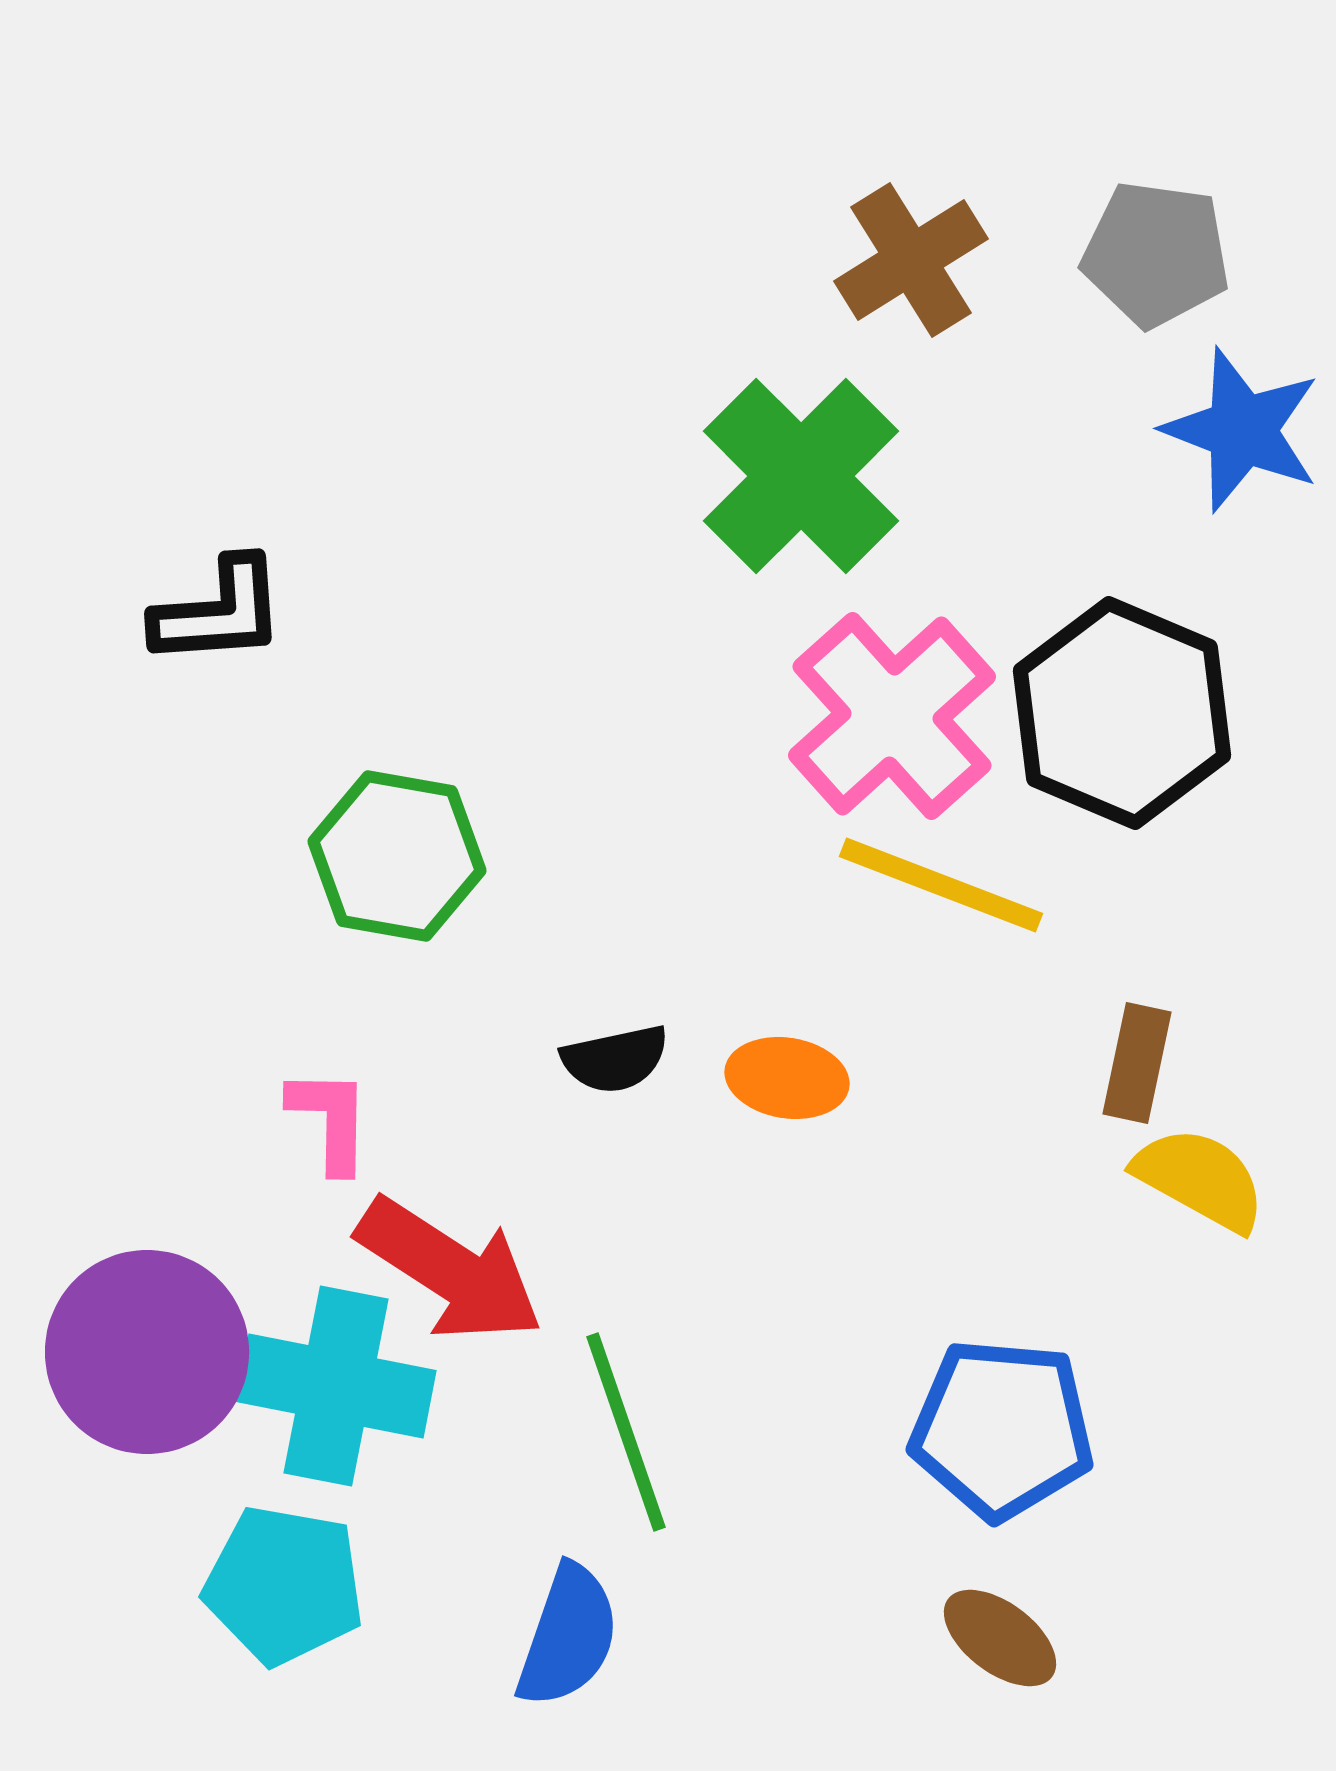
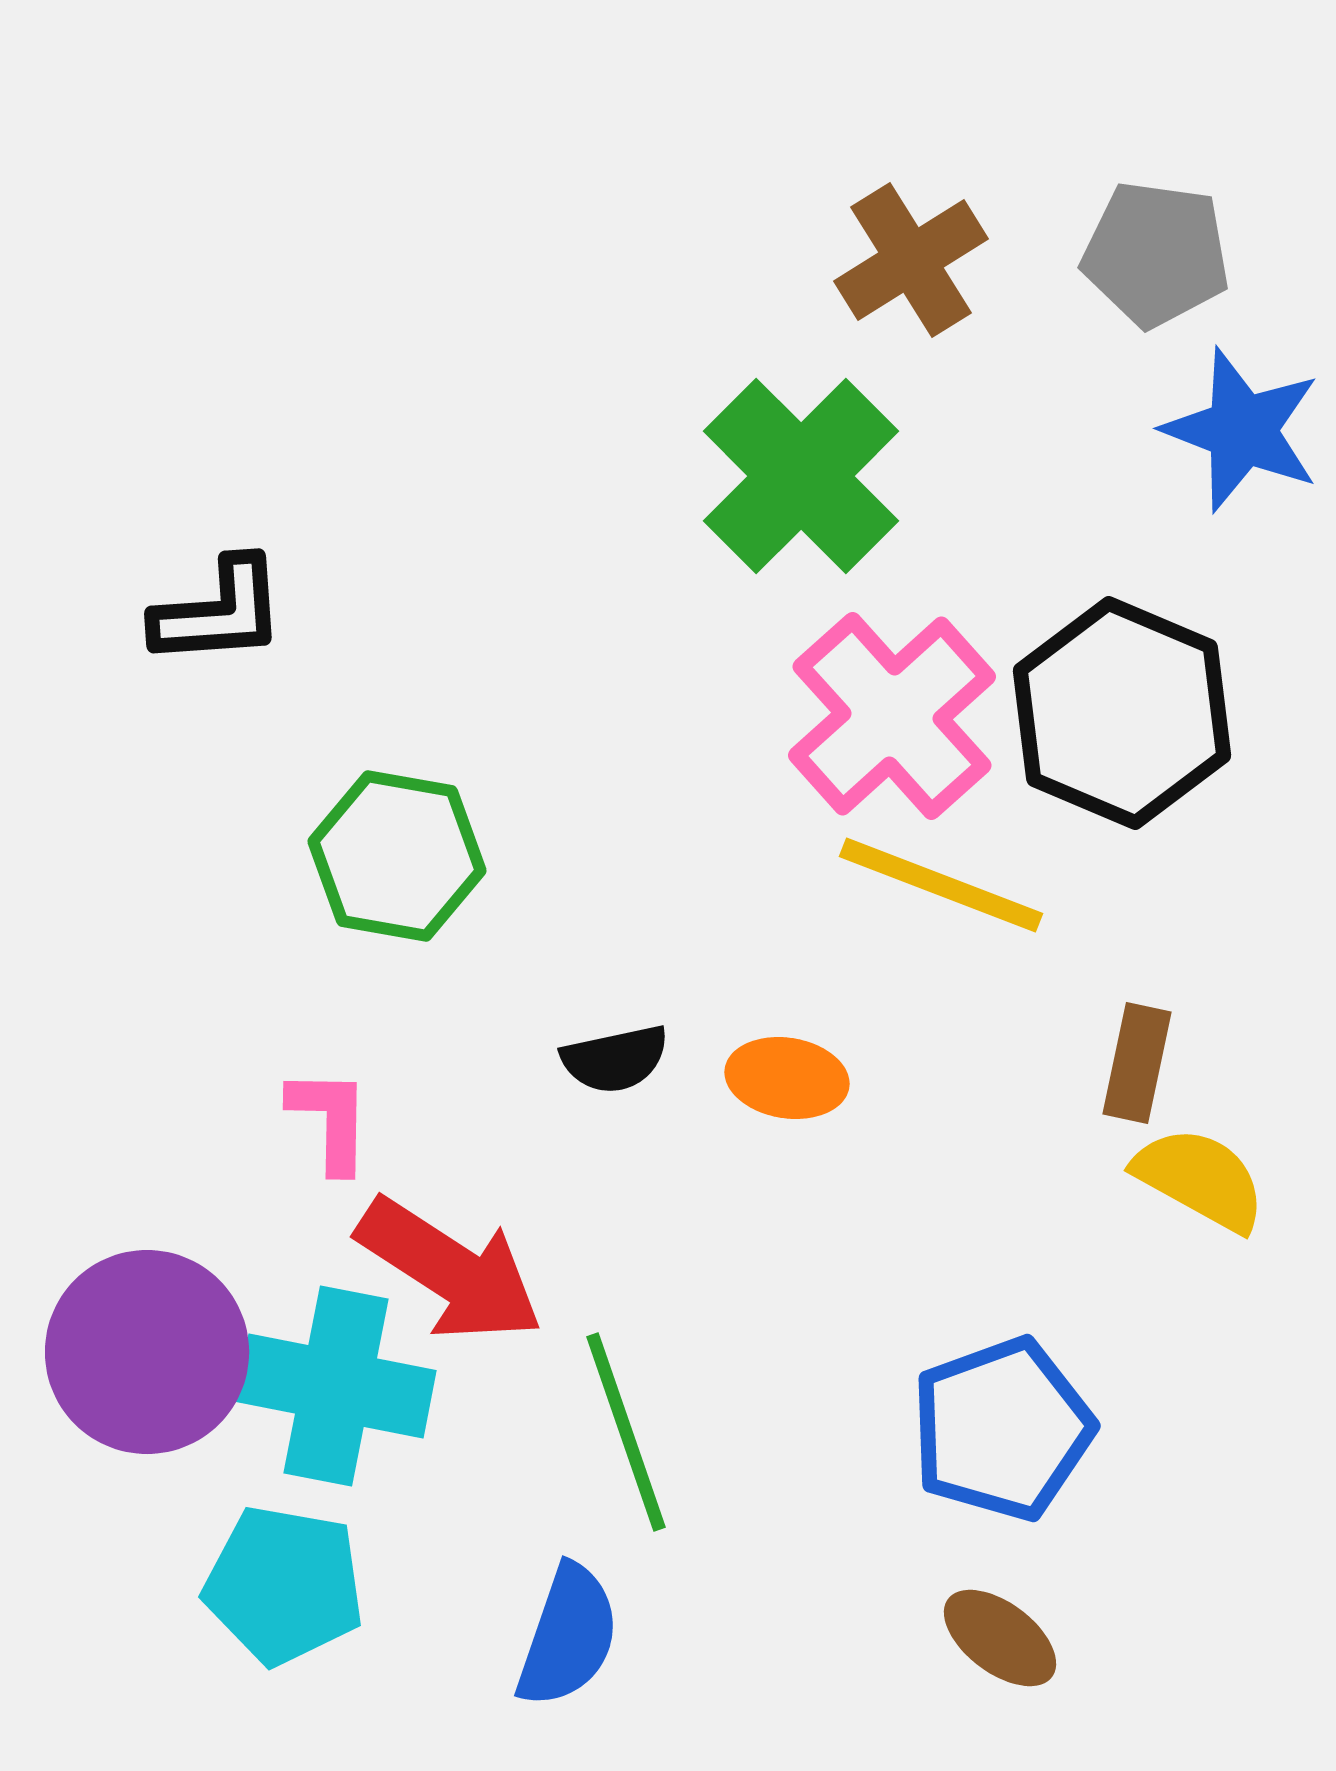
blue pentagon: rotated 25 degrees counterclockwise
